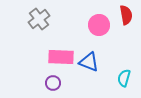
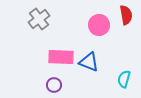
cyan semicircle: moved 1 px down
purple circle: moved 1 px right, 2 px down
